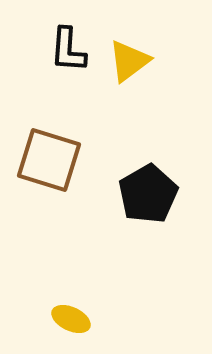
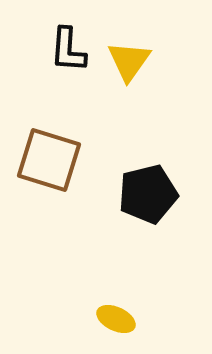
yellow triangle: rotated 18 degrees counterclockwise
black pentagon: rotated 16 degrees clockwise
yellow ellipse: moved 45 px right
